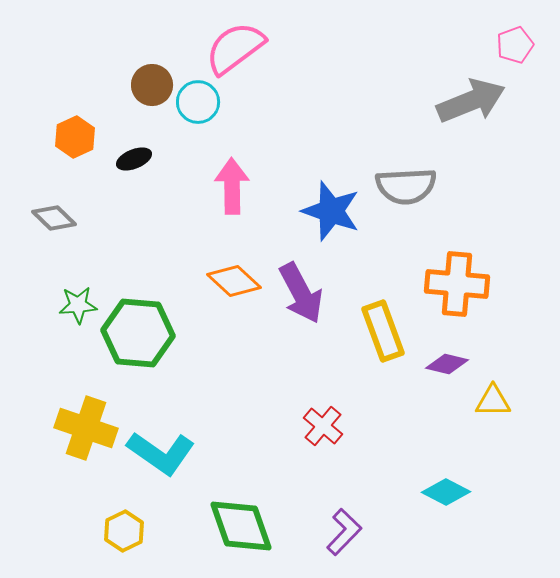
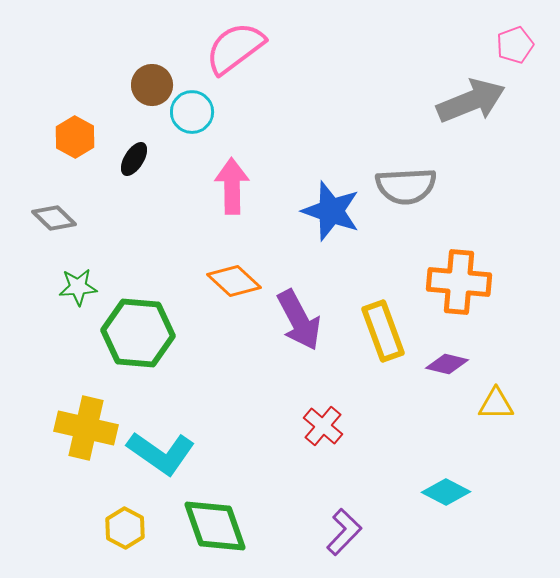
cyan circle: moved 6 px left, 10 px down
orange hexagon: rotated 6 degrees counterclockwise
black ellipse: rotated 36 degrees counterclockwise
orange cross: moved 2 px right, 2 px up
purple arrow: moved 2 px left, 27 px down
green star: moved 18 px up
yellow triangle: moved 3 px right, 3 px down
yellow cross: rotated 6 degrees counterclockwise
green diamond: moved 26 px left
yellow hexagon: moved 1 px right, 3 px up; rotated 6 degrees counterclockwise
